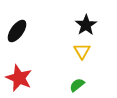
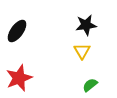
black star: rotated 25 degrees clockwise
red star: rotated 28 degrees clockwise
green semicircle: moved 13 px right
